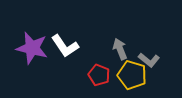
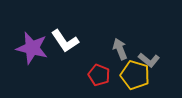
white L-shape: moved 5 px up
yellow pentagon: moved 3 px right
